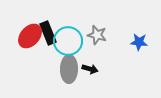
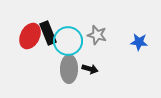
red ellipse: rotated 15 degrees counterclockwise
